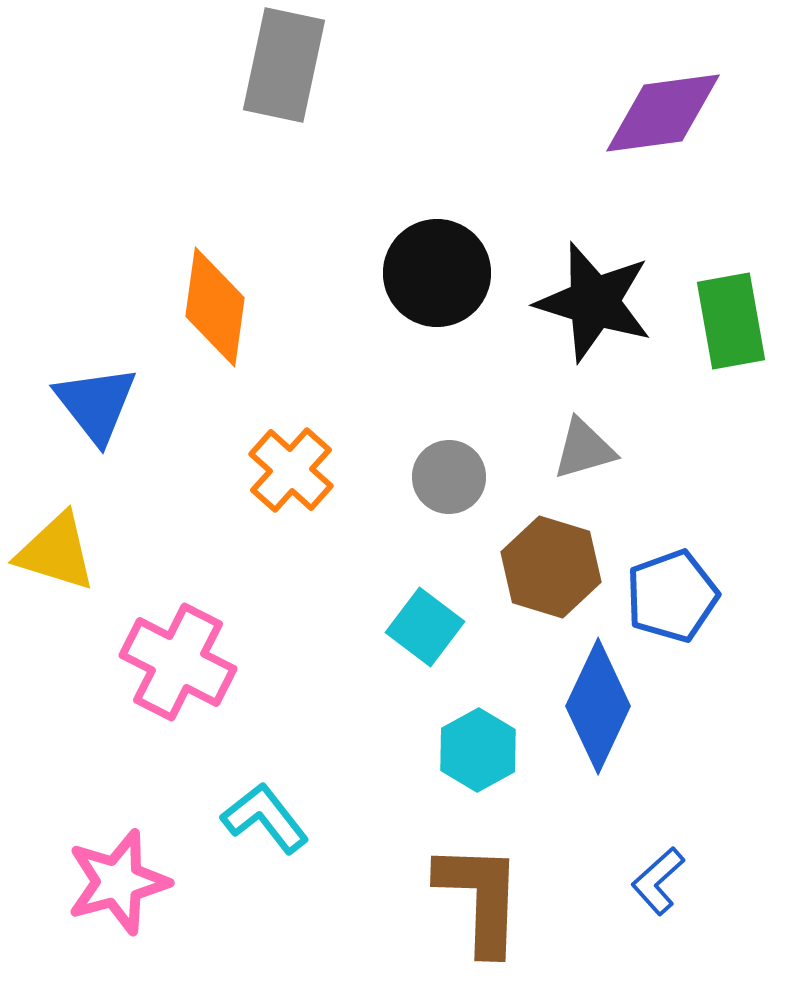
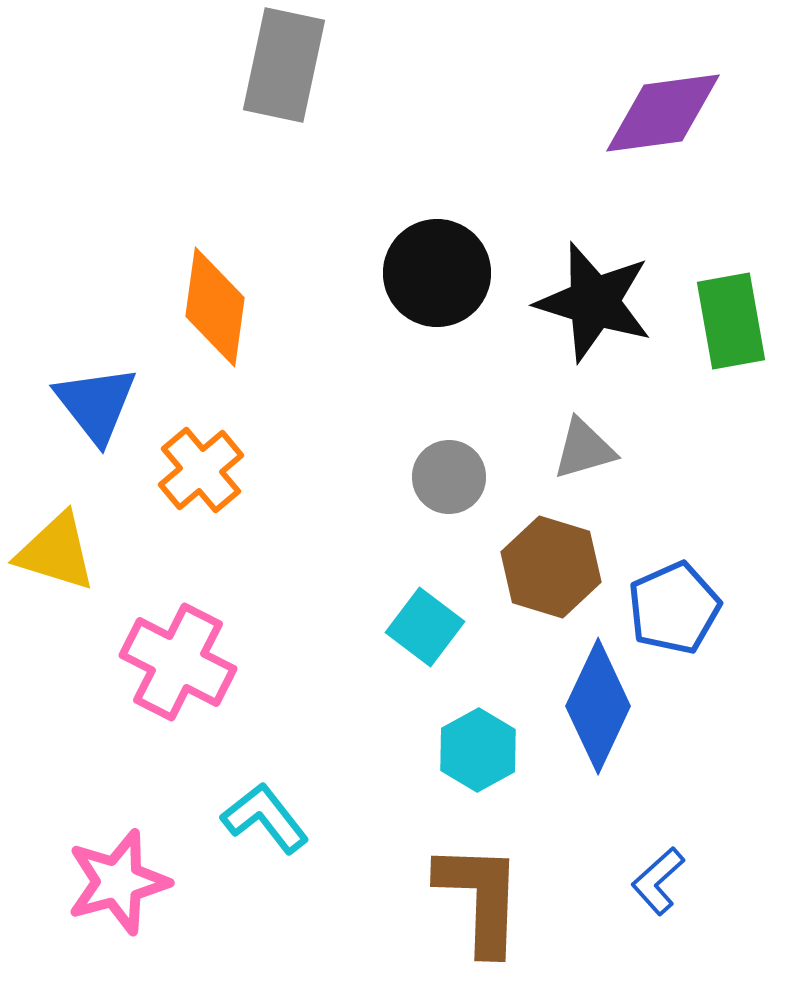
orange cross: moved 90 px left; rotated 8 degrees clockwise
blue pentagon: moved 2 px right, 12 px down; rotated 4 degrees counterclockwise
